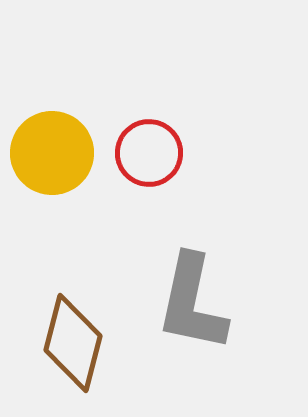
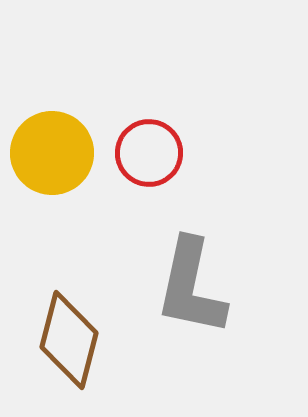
gray L-shape: moved 1 px left, 16 px up
brown diamond: moved 4 px left, 3 px up
